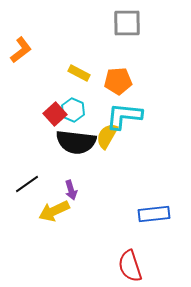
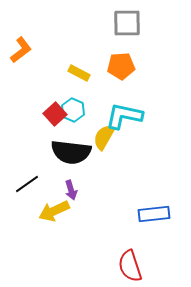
orange pentagon: moved 3 px right, 15 px up
cyan L-shape: rotated 6 degrees clockwise
yellow semicircle: moved 3 px left, 1 px down
black semicircle: moved 5 px left, 10 px down
